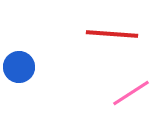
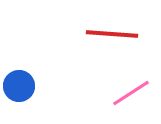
blue circle: moved 19 px down
